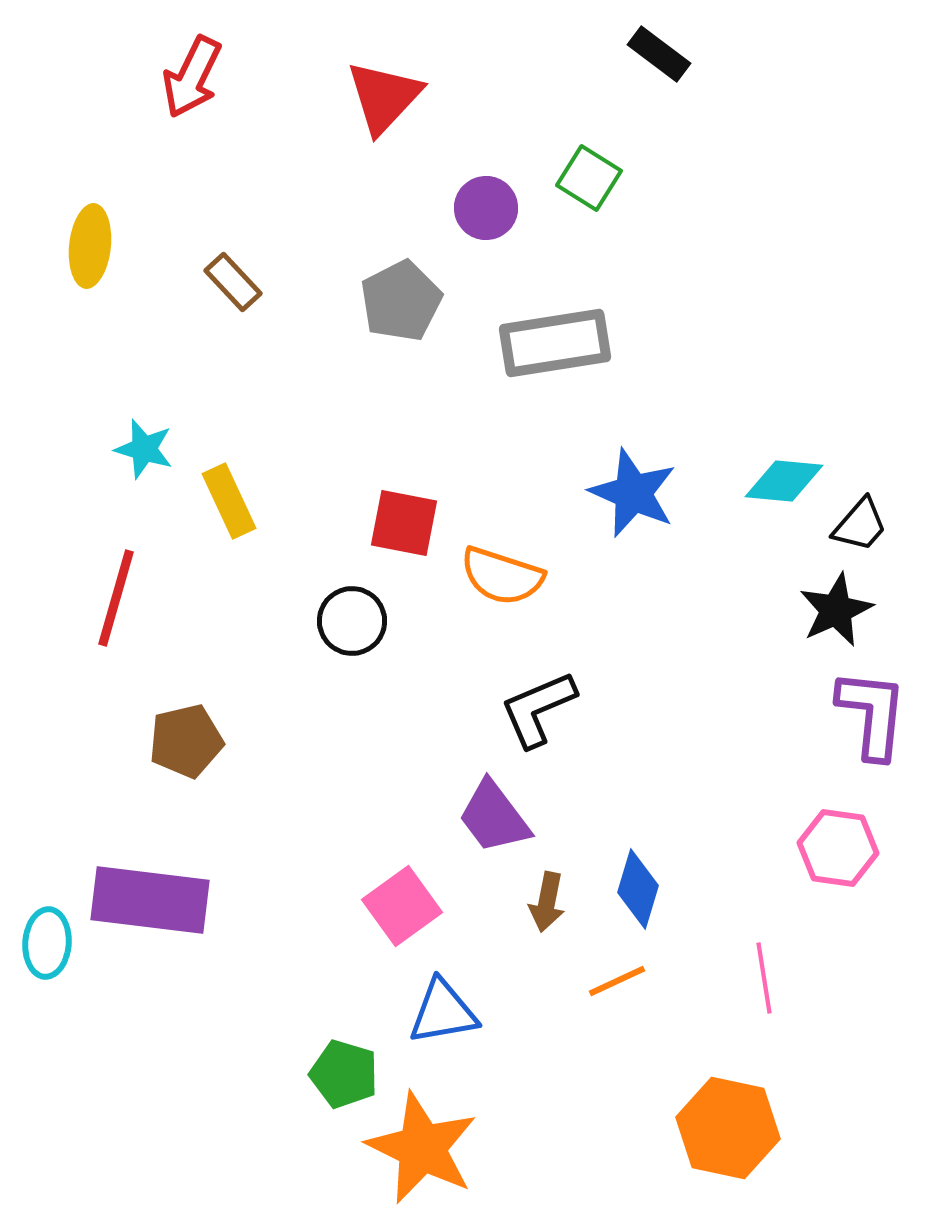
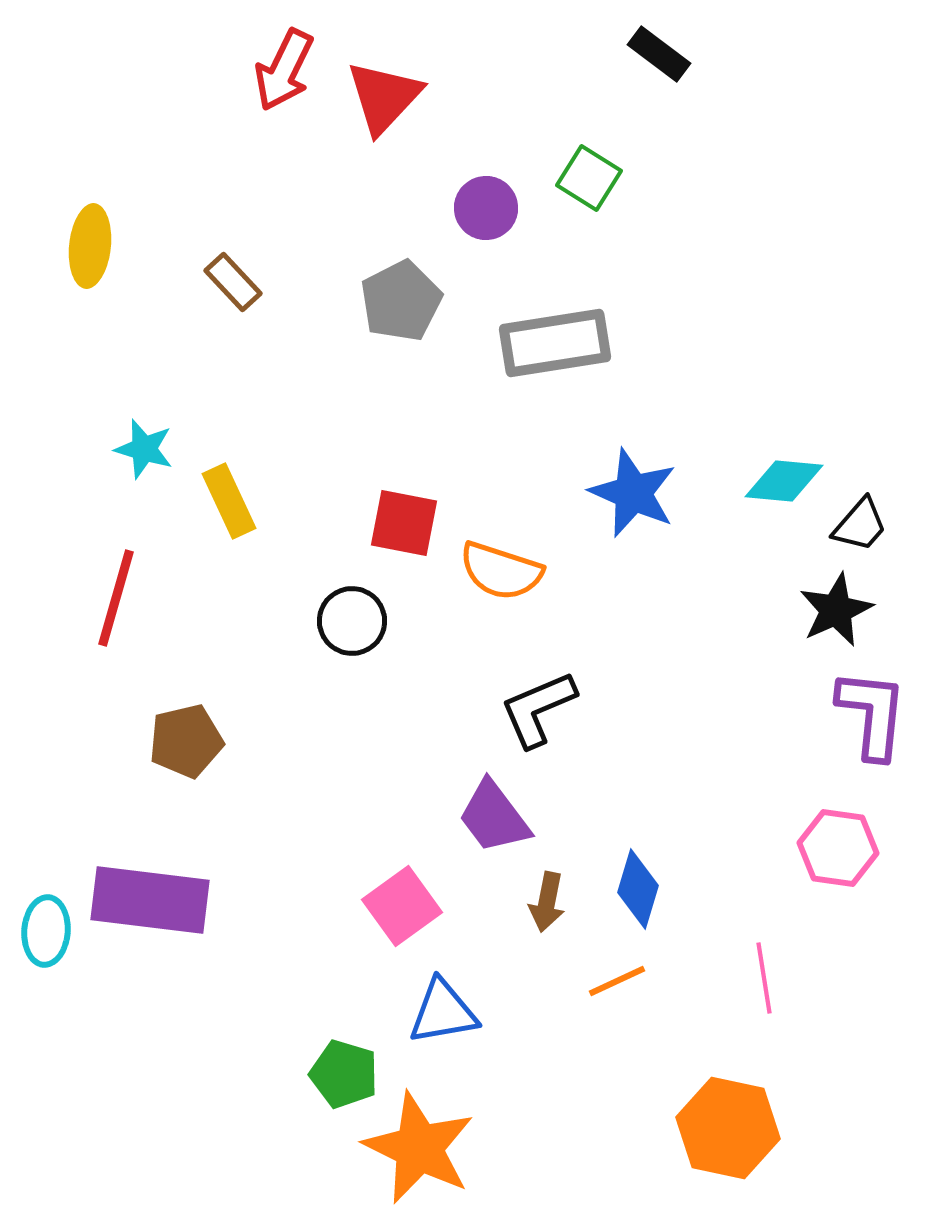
red arrow: moved 92 px right, 7 px up
orange semicircle: moved 1 px left, 5 px up
cyan ellipse: moved 1 px left, 12 px up
orange star: moved 3 px left
